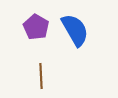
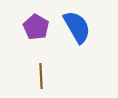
blue semicircle: moved 2 px right, 3 px up
